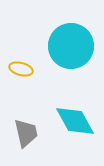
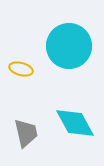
cyan circle: moved 2 px left
cyan diamond: moved 2 px down
